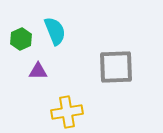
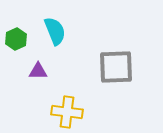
green hexagon: moved 5 px left
yellow cross: rotated 16 degrees clockwise
